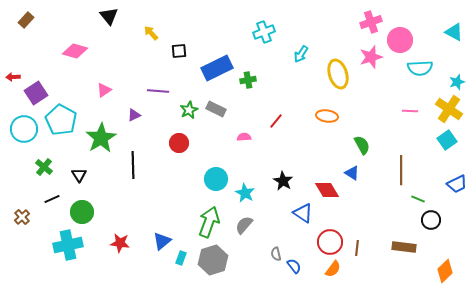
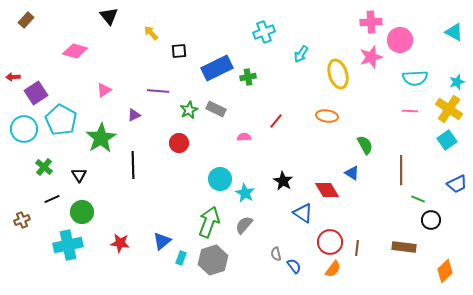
pink cross at (371, 22): rotated 15 degrees clockwise
cyan semicircle at (420, 68): moved 5 px left, 10 px down
green cross at (248, 80): moved 3 px up
green semicircle at (362, 145): moved 3 px right
cyan circle at (216, 179): moved 4 px right
brown cross at (22, 217): moved 3 px down; rotated 21 degrees clockwise
